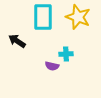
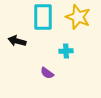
black arrow: rotated 18 degrees counterclockwise
cyan cross: moved 3 px up
purple semicircle: moved 5 px left, 7 px down; rotated 24 degrees clockwise
